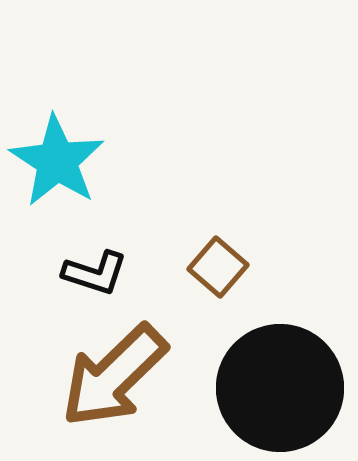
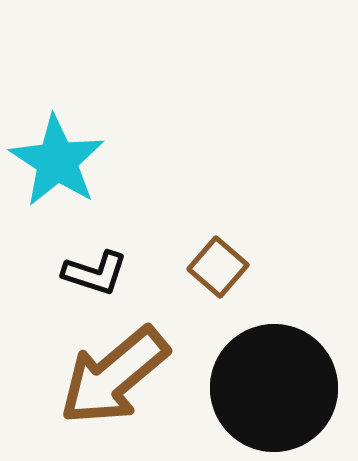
brown arrow: rotated 4 degrees clockwise
black circle: moved 6 px left
